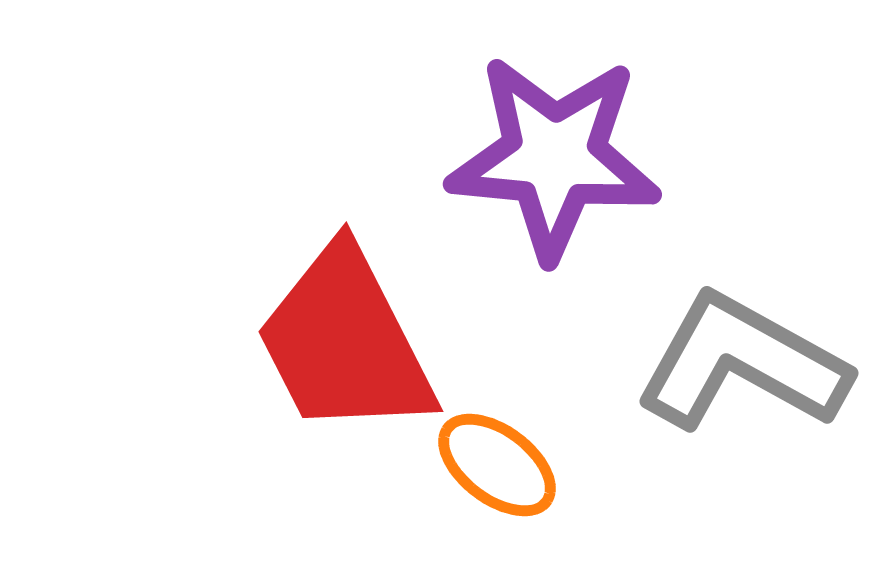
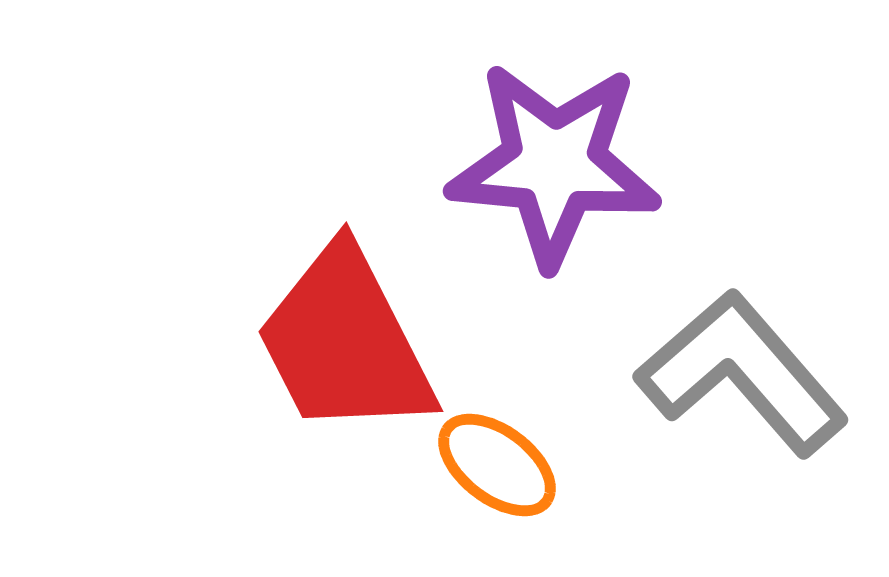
purple star: moved 7 px down
gray L-shape: moved 10 px down; rotated 20 degrees clockwise
